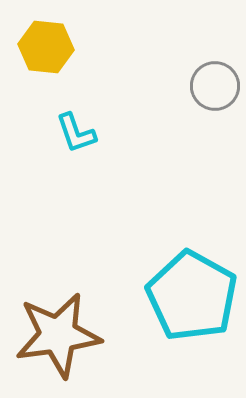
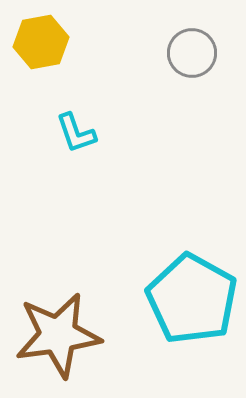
yellow hexagon: moved 5 px left, 5 px up; rotated 16 degrees counterclockwise
gray circle: moved 23 px left, 33 px up
cyan pentagon: moved 3 px down
